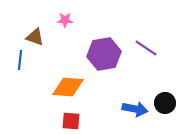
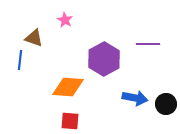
pink star: rotated 28 degrees clockwise
brown triangle: moved 1 px left, 1 px down
purple line: moved 2 px right, 4 px up; rotated 35 degrees counterclockwise
purple hexagon: moved 5 px down; rotated 20 degrees counterclockwise
black circle: moved 1 px right, 1 px down
blue arrow: moved 11 px up
red square: moved 1 px left
